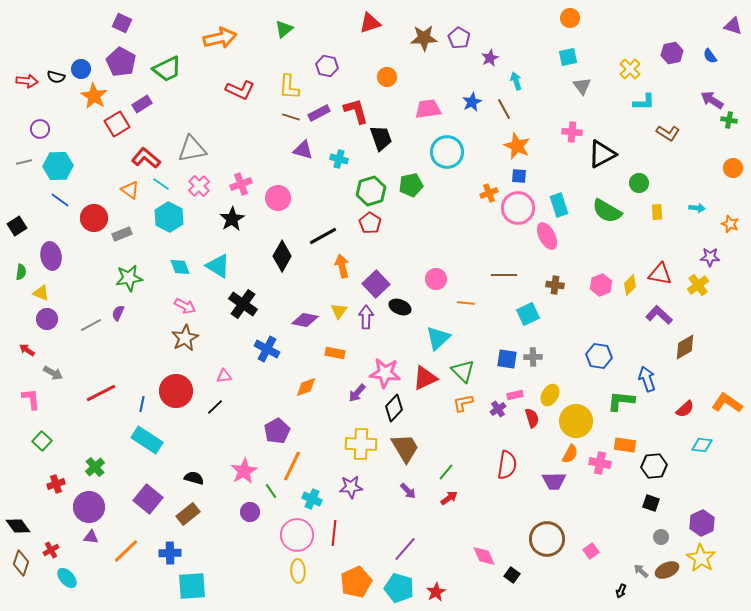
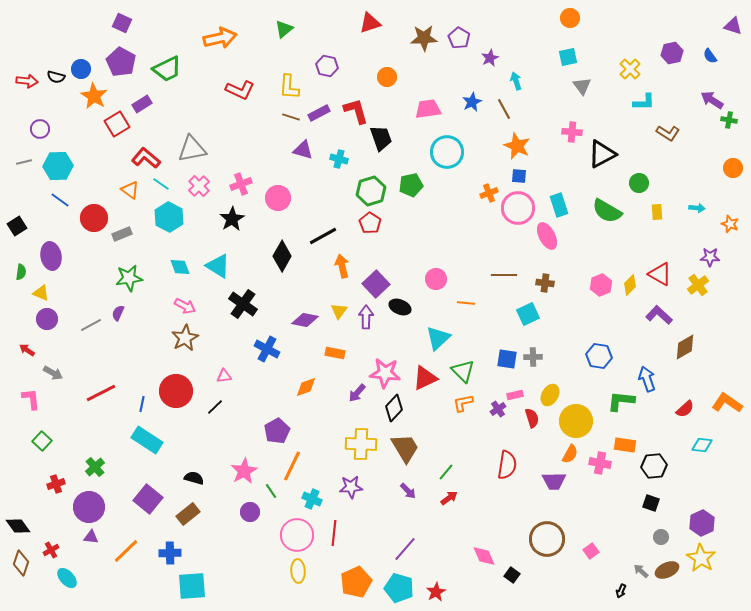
red triangle at (660, 274): rotated 20 degrees clockwise
brown cross at (555, 285): moved 10 px left, 2 px up
